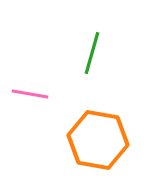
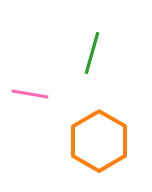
orange hexagon: moved 1 px right, 1 px down; rotated 20 degrees clockwise
